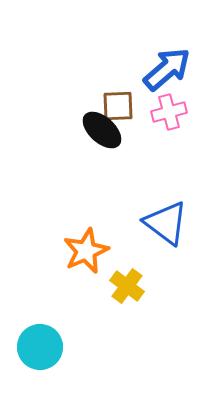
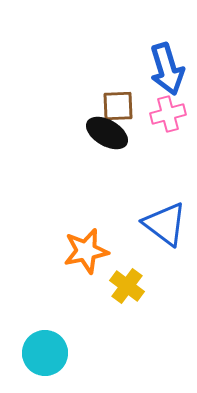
blue arrow: rotated 114 degrees clockwise
pink cross: moved 1 px left, 2 px down
black ellipse: moved 5 px right, 3 px down; rotated 12 degrees counterclockwise
blue triangle: moved 1 px left, 1 px down
orange star: rotated 12 degrees clockwise
cyan circle: moved 5 px right, 6 px down
